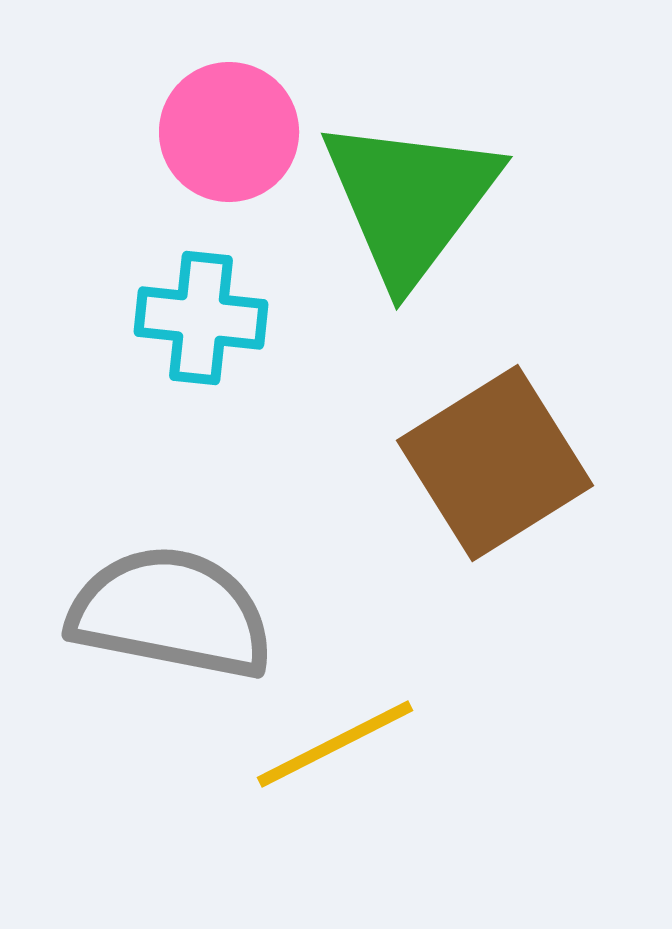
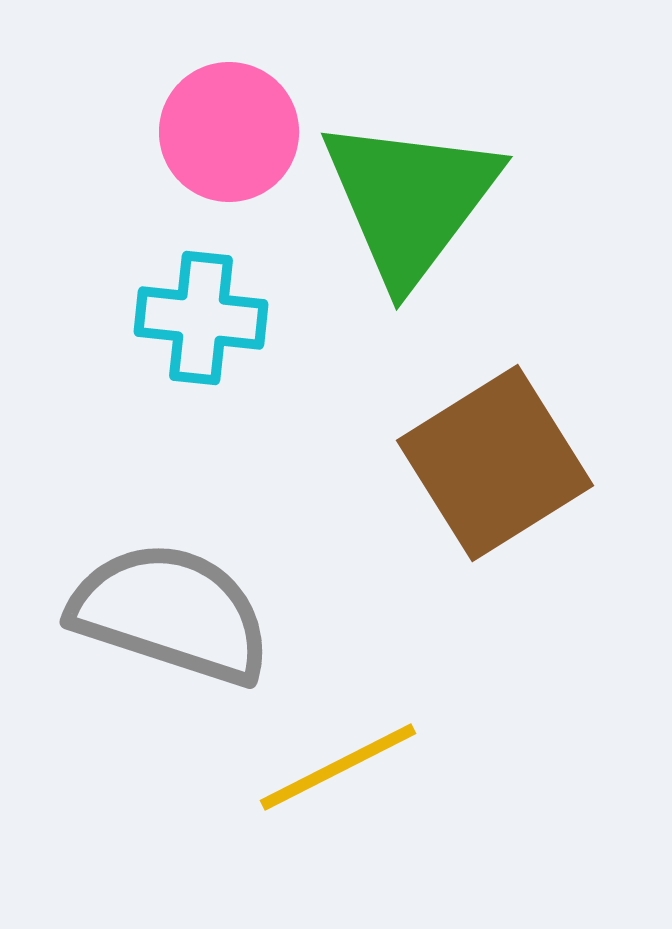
gray semicircle: rotated 7 degrees clockwise
yellow line: moved 3 px right, 23 px down
